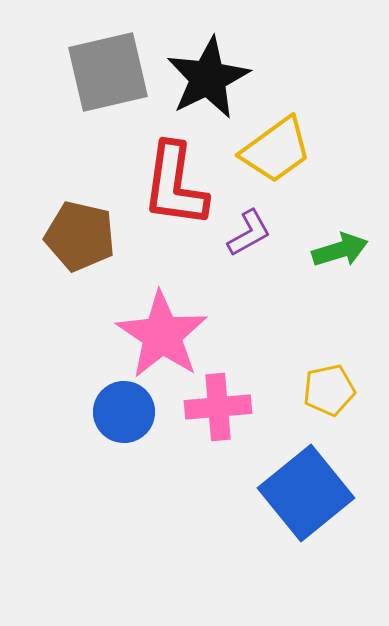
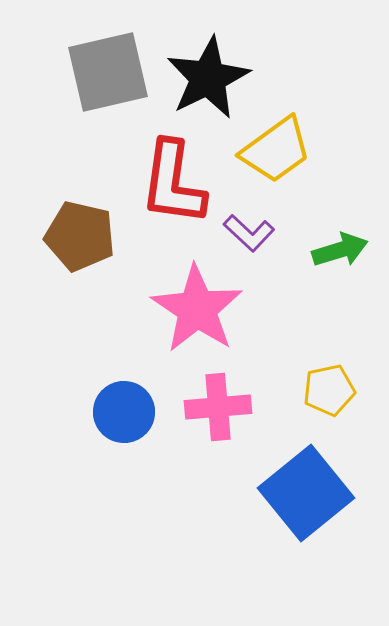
red L-shape: moved 2 px left, 2 px up
purple L-shape: rotated 72 degrees clockwise
pink star: moved 35 px right, 26 px up
